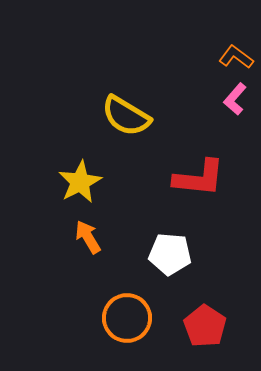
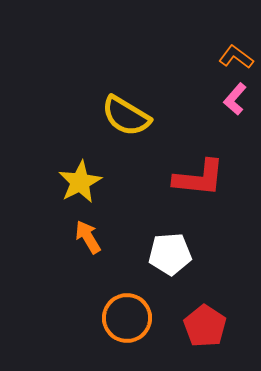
white pentagon: rotated 9 degrees counterclockwise
